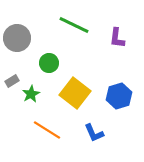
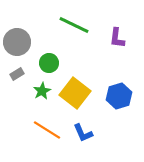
gray circle: moved 4 px down
gray rectangle: moved 5 px right, 7 px up
green star: moved 11 px right, 3 px up
blue L-shape: moved 11 px left
